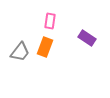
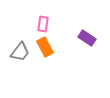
pink rectangle: moved 7 px left, 3 px down
orange rectangle: rotated 48 degrees counterclockwise
